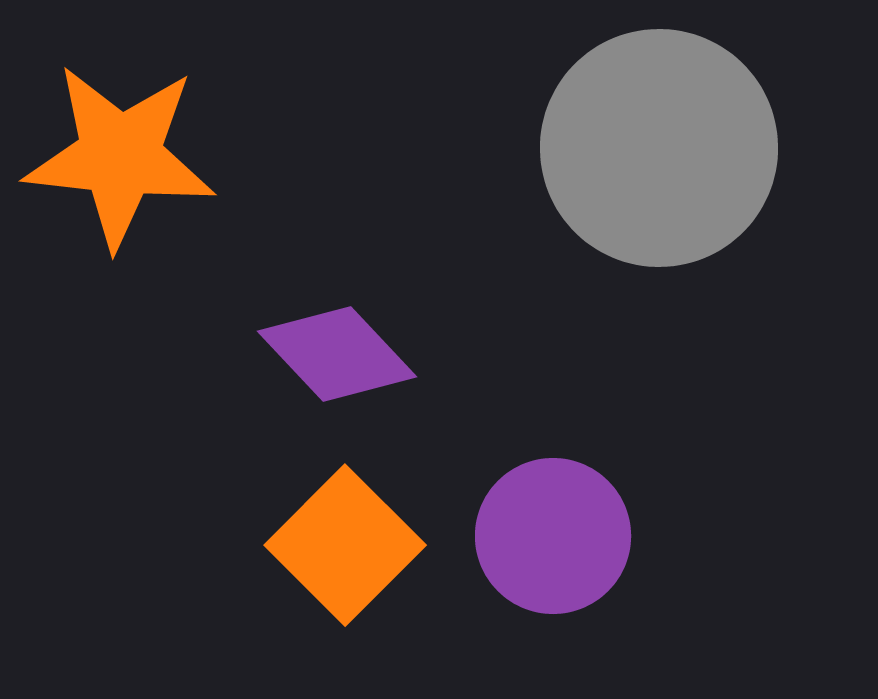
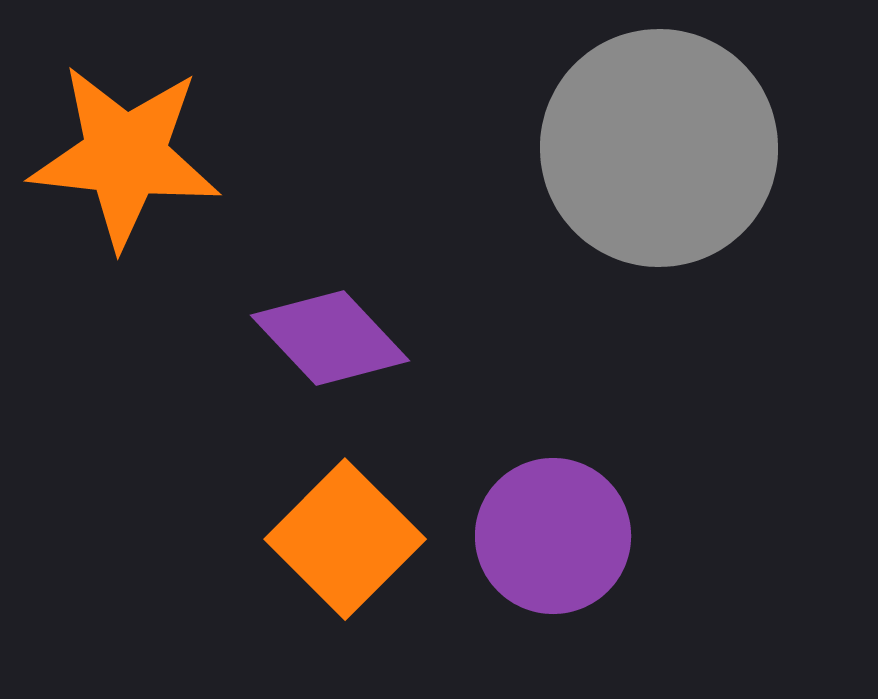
orange star: moved 5 px right
purple diamond: moved 7 px left, 16 px up
orange square: moved 6 px up
